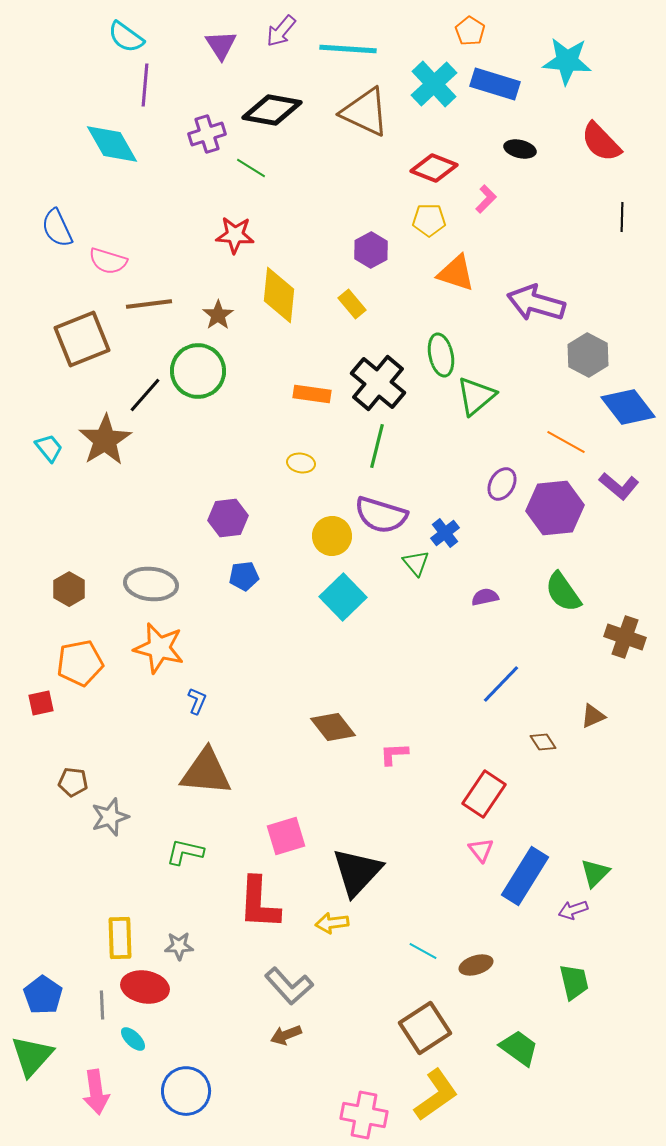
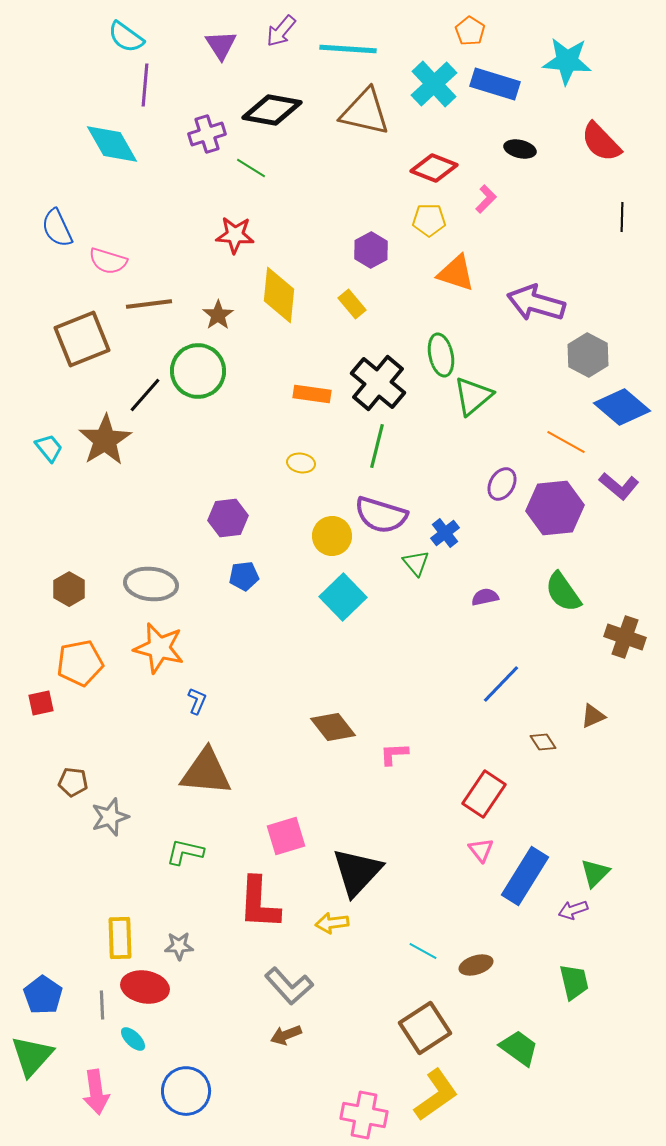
brown triangle at (365, 112): rotated 12 degrees counterclockwise
green triangle at (476, 396): moved 3 px left
blue diamond at (628, 407): moved 6 px left; rotated 12 degrees counterclockwise
